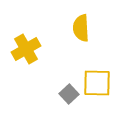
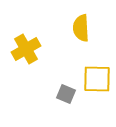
yellow square: moved 4 px up
gray square: moved 3 px left; rotated 24 degrees counterclockwise
